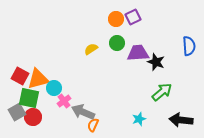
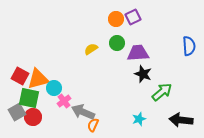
black star: moved 13 px left, 12 px down
